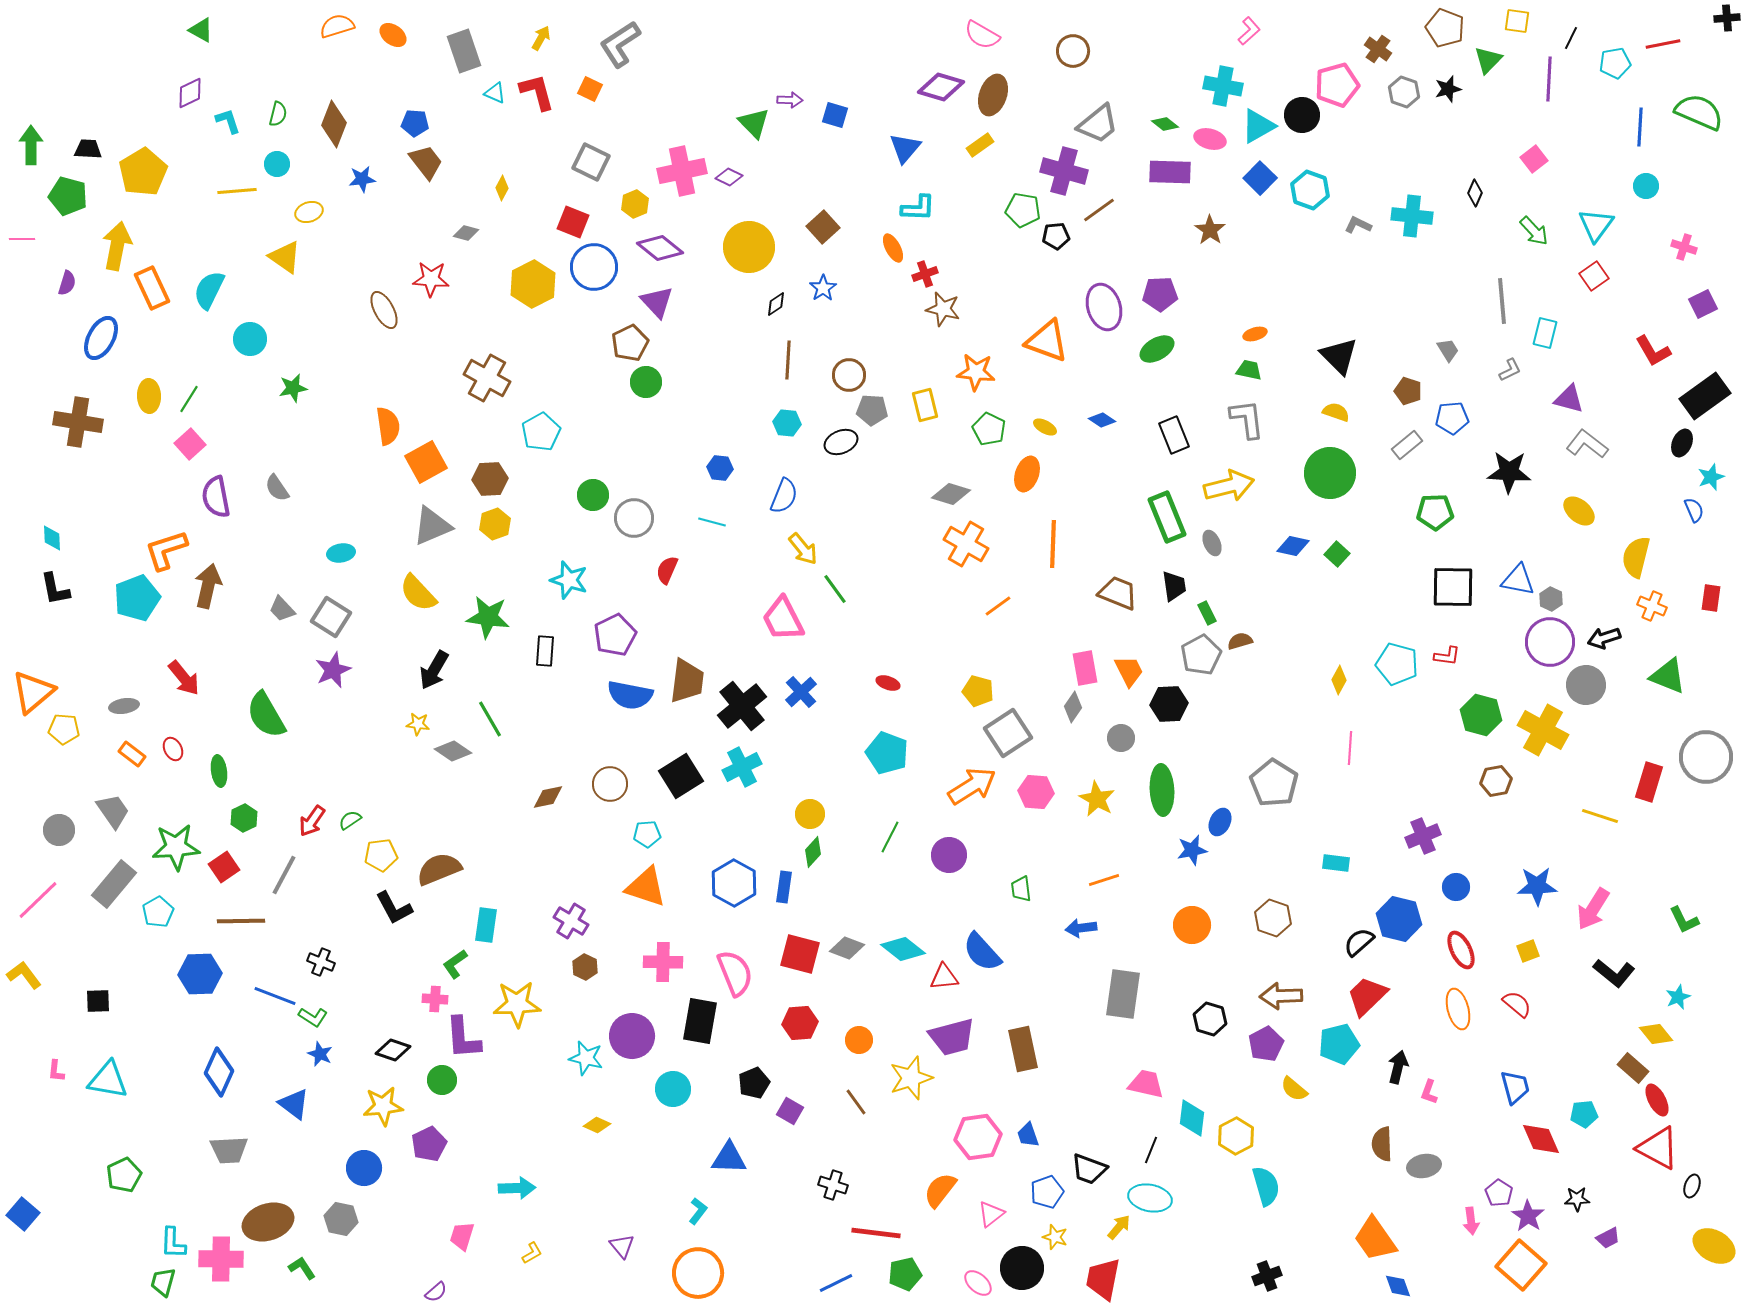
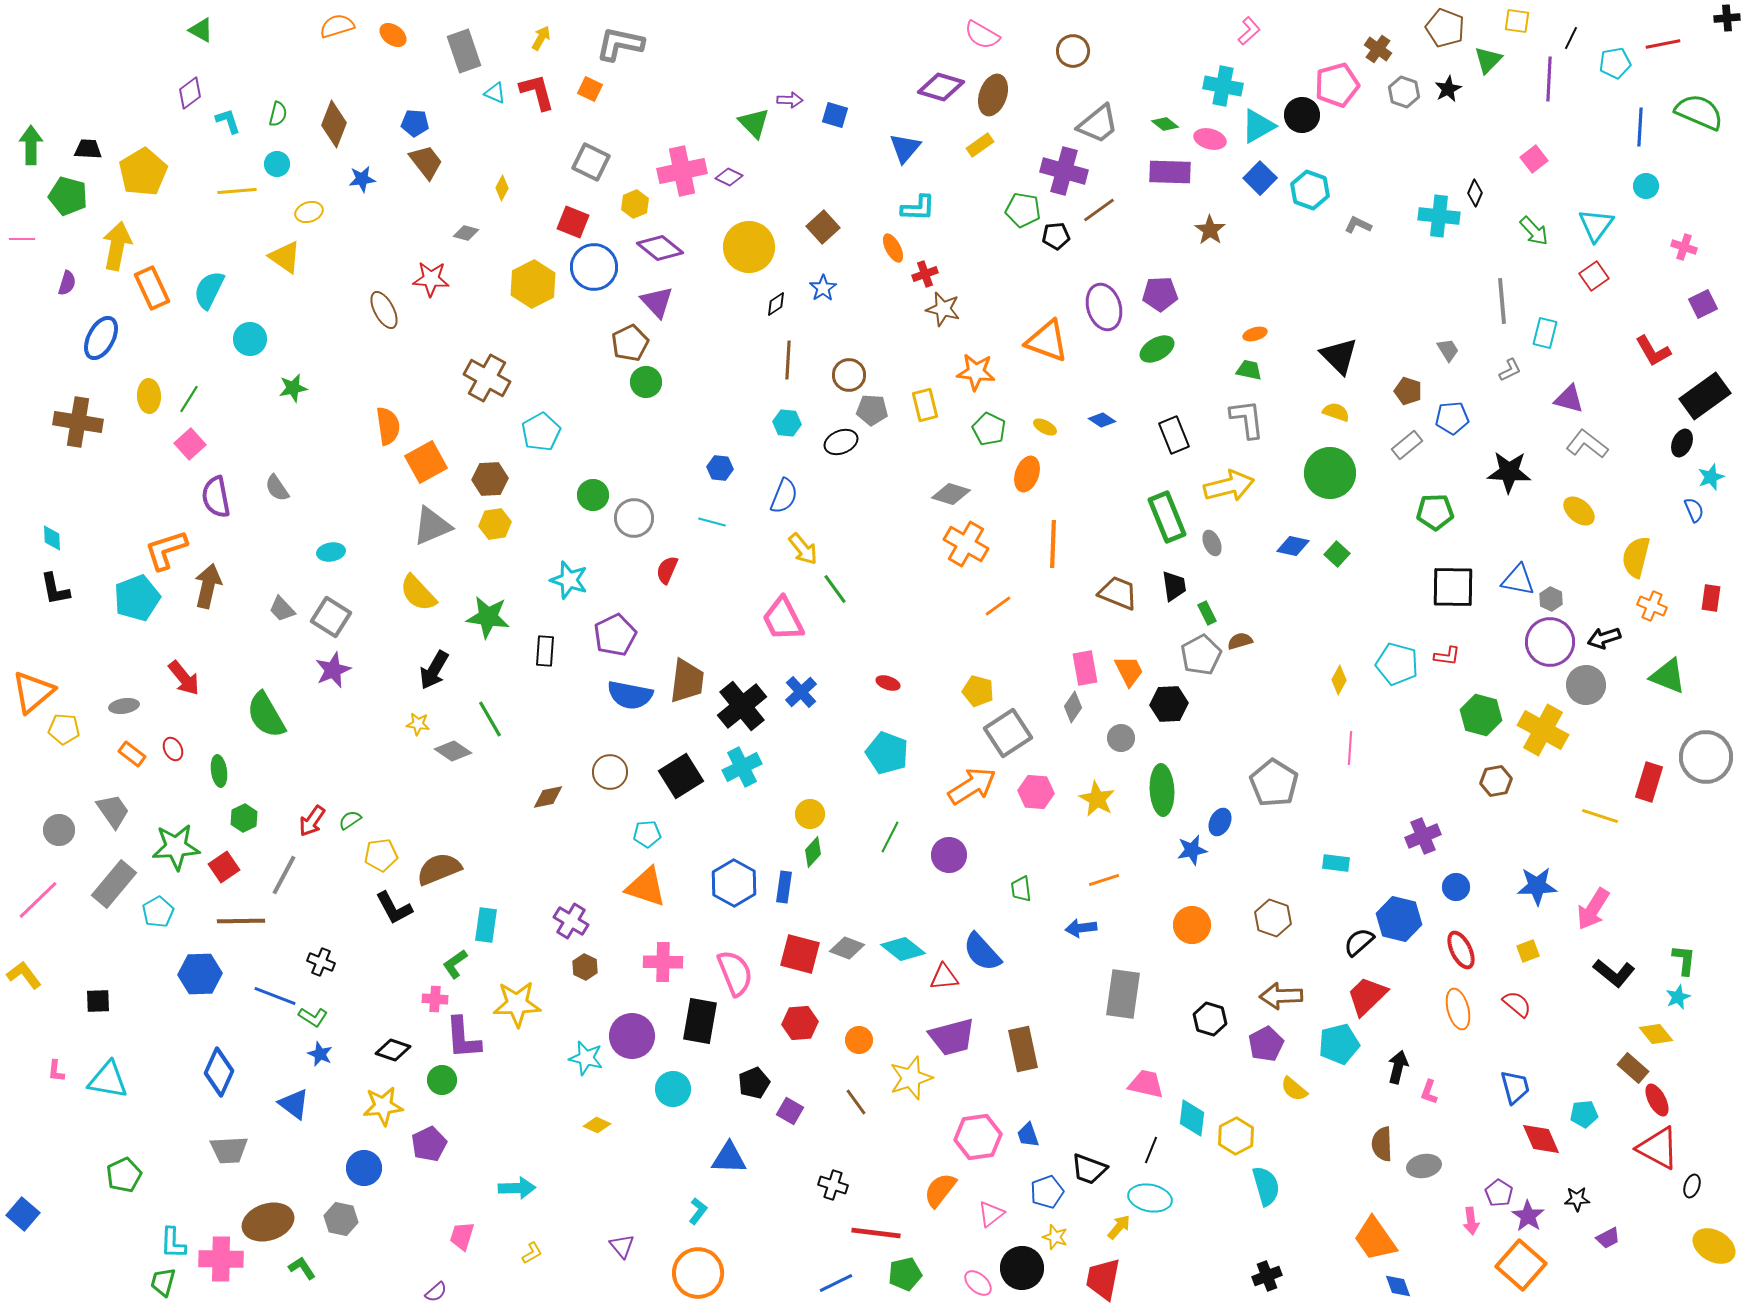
gray L-shape at (620, 44): rotated 45 degrees clockwise
black star at (1448, 89): rotated 12 degrees counterclockwise
purple diamond at (190, 93): rotated 12 degrees counterclockwise
cyan cross at (1412, 216): moved 27 px right
yellow hexagon at (495, 524): rotated 12 degrees clockwise
cyan ellipse at (341, 553): moved 10 px left, 1 px up
brown circle at (610, 784): moved 12 px up
green L-shape at (1684, 920): moved 40 px down; rotated 148 degrees counterclockwise
